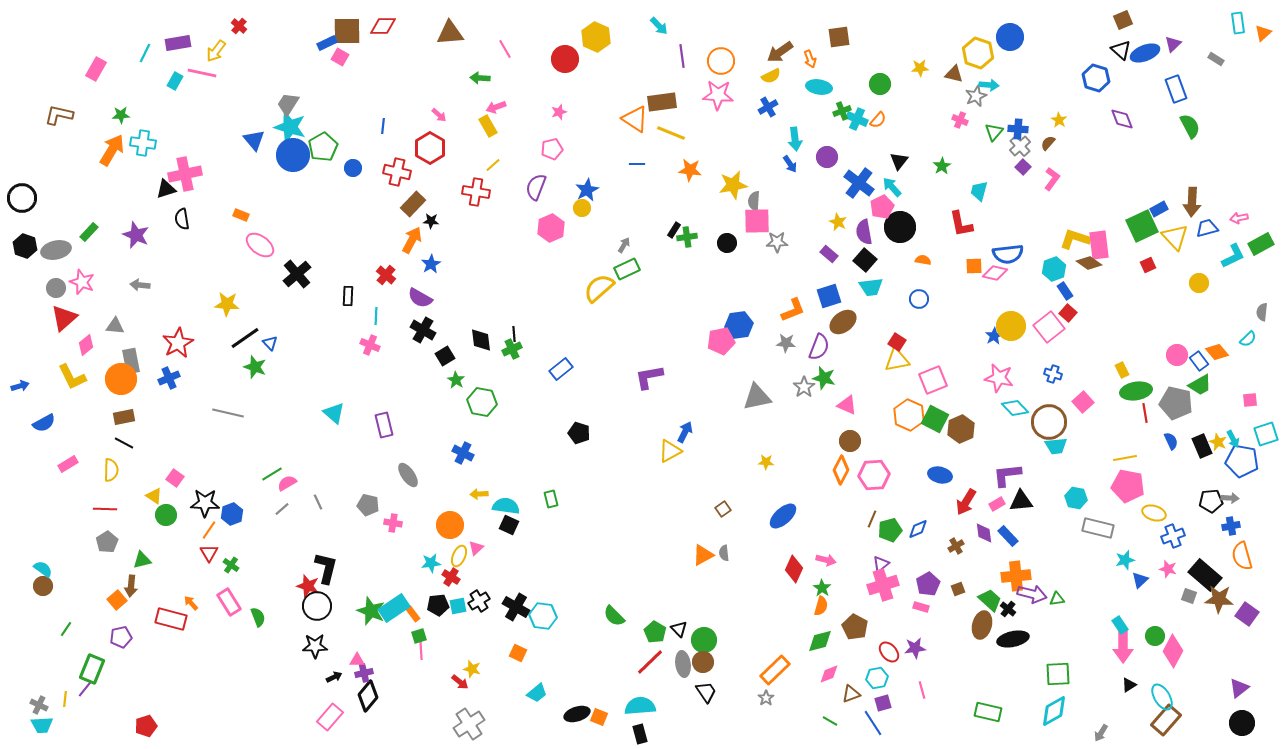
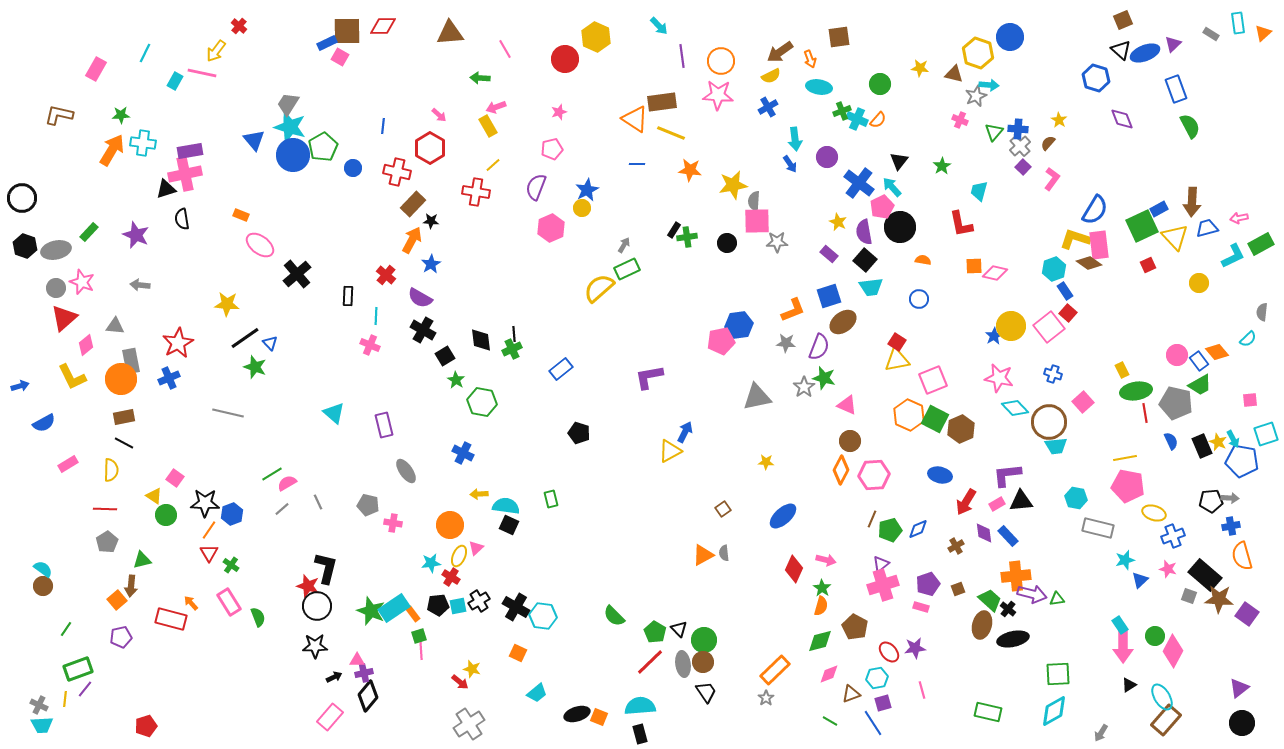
purple rectangle at (178, 43): moved 12 px right, 108 px down
gray rectangle at (1216, 59): moved 5 px left, 25 px up
yellow star at (920, 68): rotated 12 degrees clockwise
blue semicircle at (1008, 254): moved 87 px right, 44 px up; rotated 52 degrees counterclockwise
gray ellipse at (408, 475): moved 2 px left, 4 px up
purple pentagon at (928, 584): rotated 10 degrees clockwise
green rectangle at (92, 669): moved 14 px left; rotated 48 degrees clockwise
